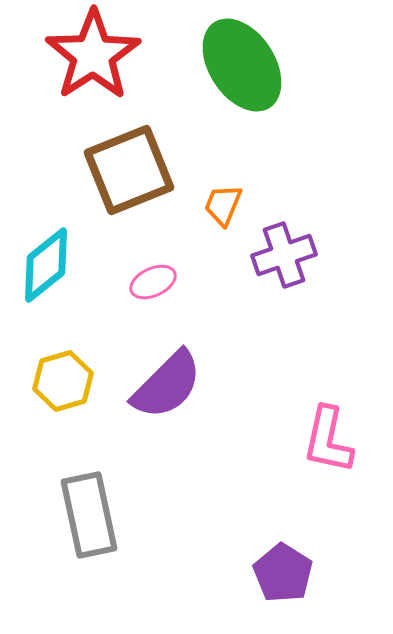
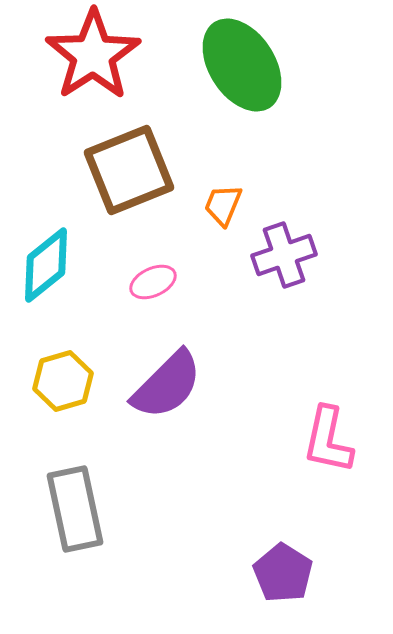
gray rectangle: moved 14 px left, 6 px up
